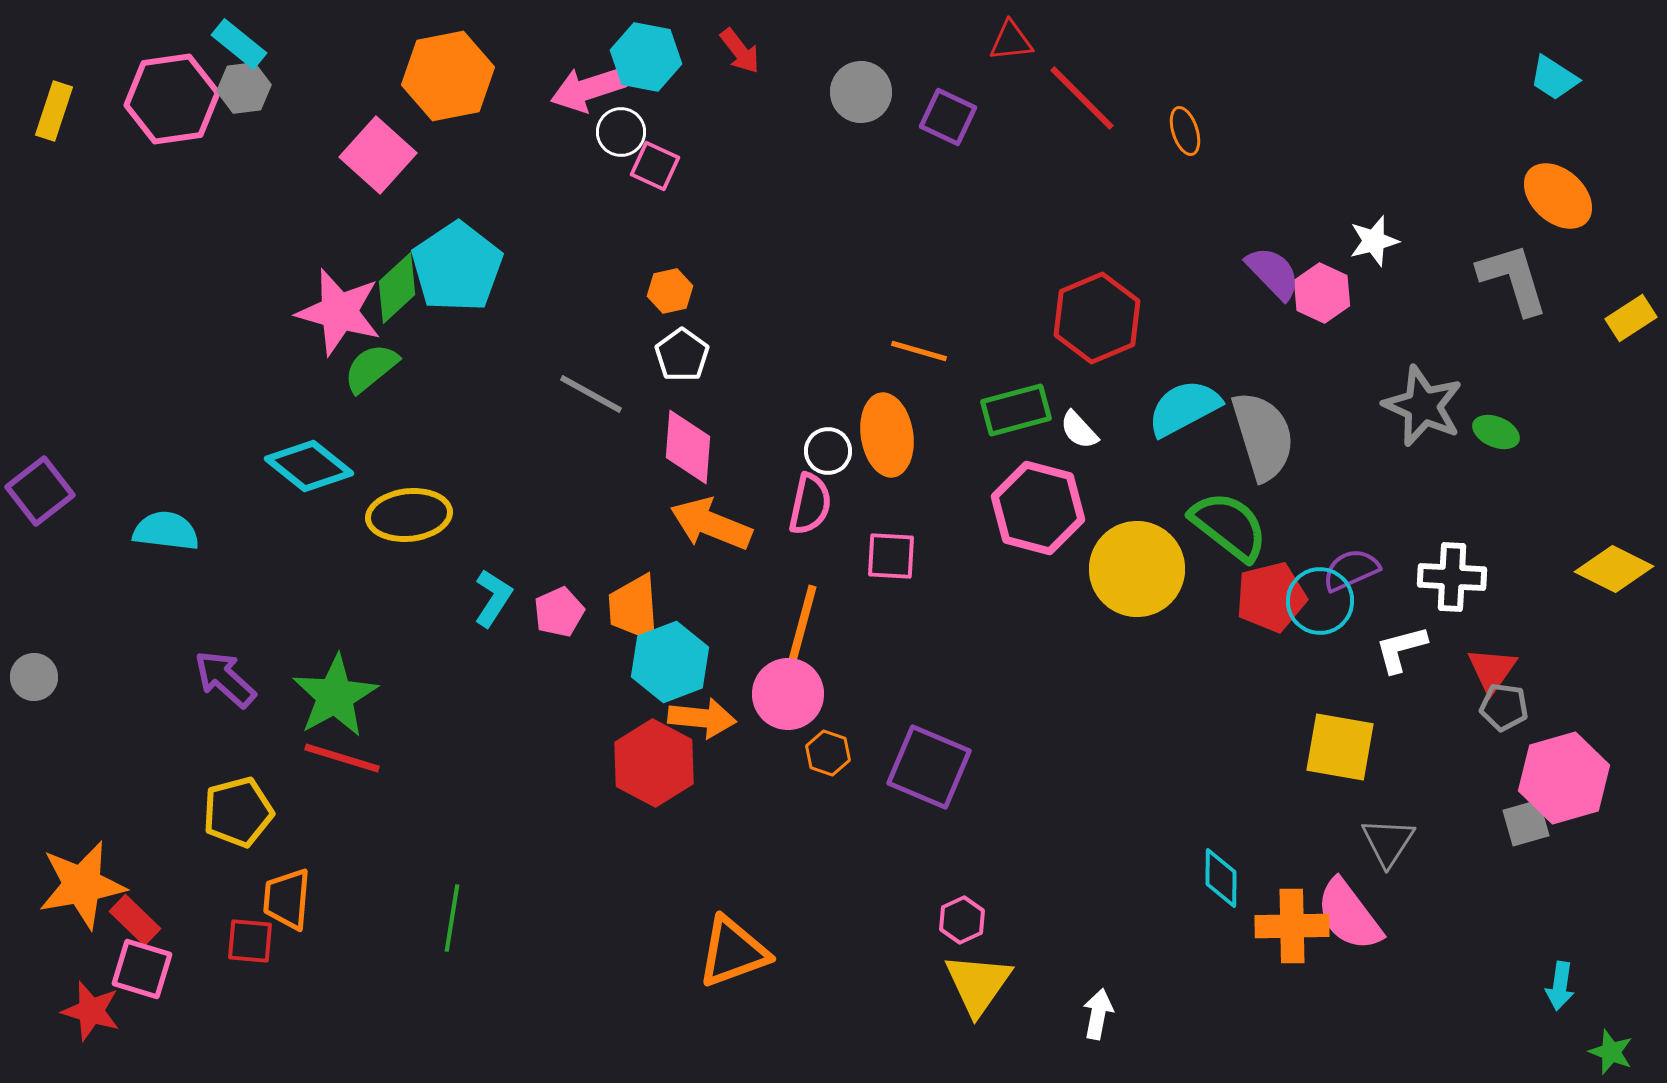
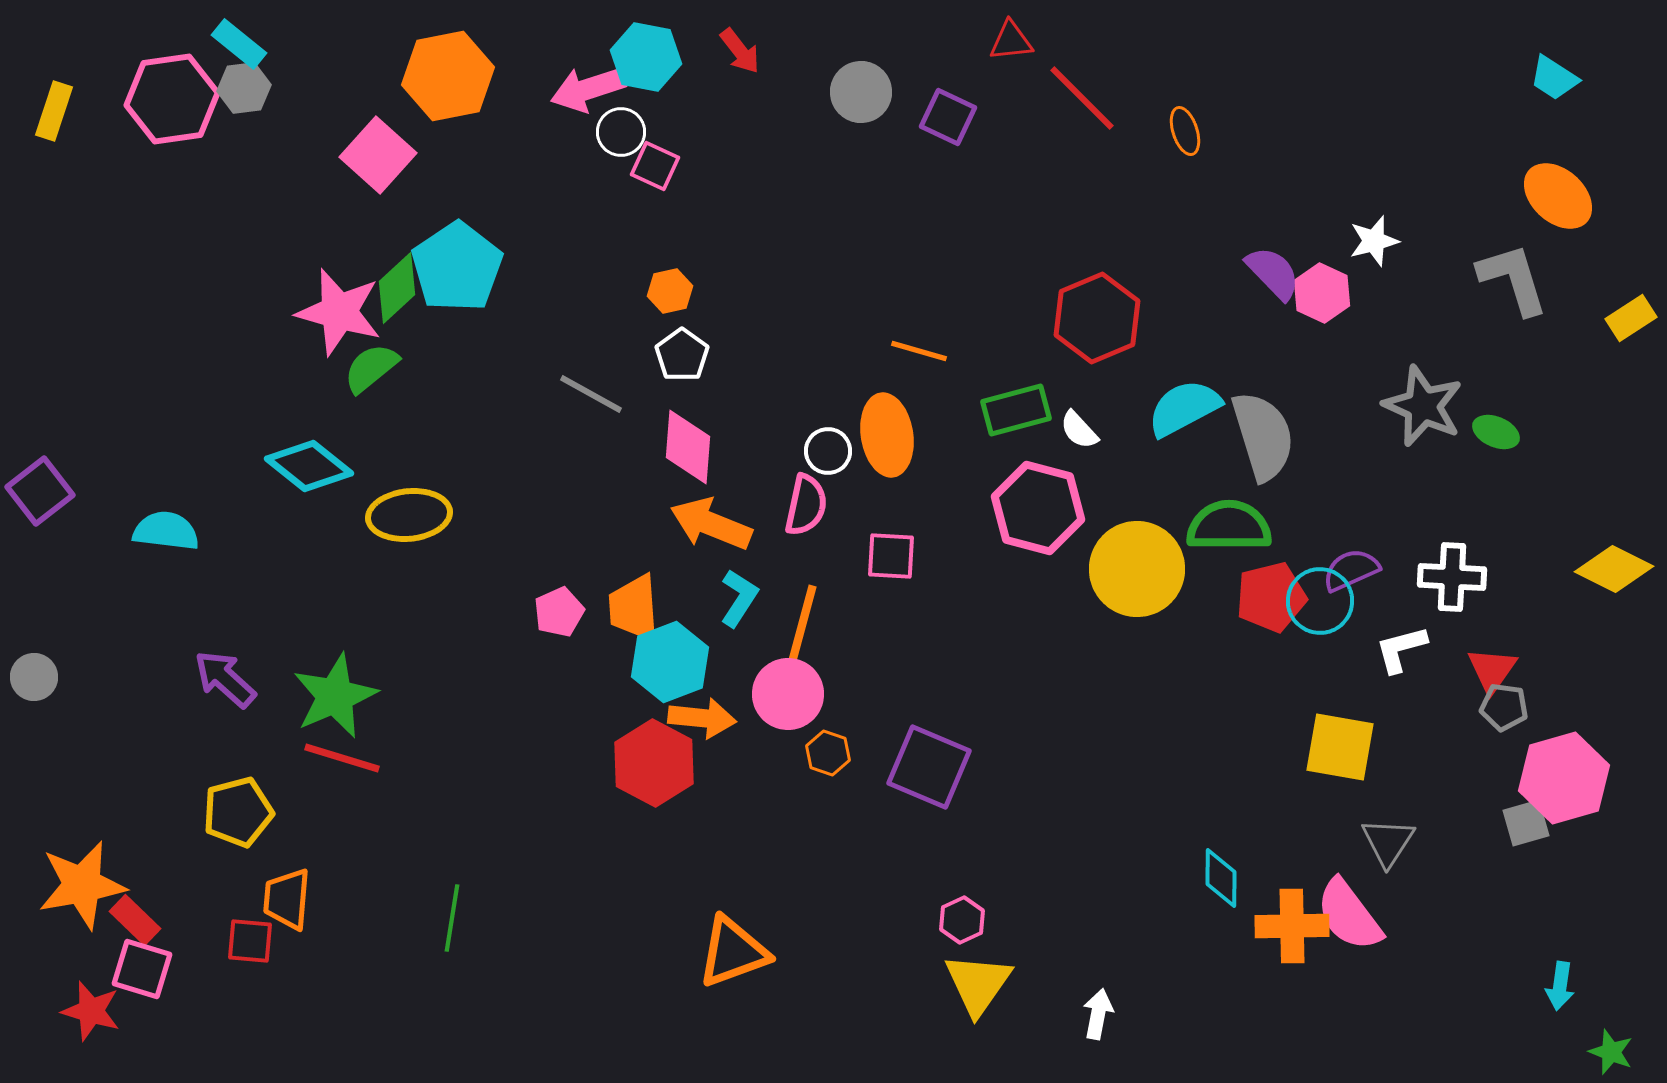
pink semicircle at (810, 504): moved 4 px left, 1 px down
green semicircle at (1229, 526): rotated 38 degrees counterclockwise
cyan L-shape at (493, 598): moved 246 px right
green star at (335, 696): rotated 6 degrees clockwise
